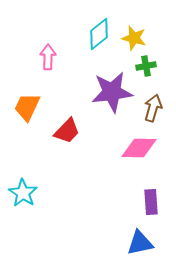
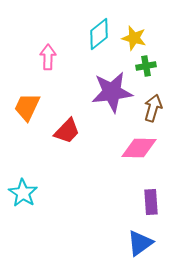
blue triangle: rotated 24 degrees counterclockwise
